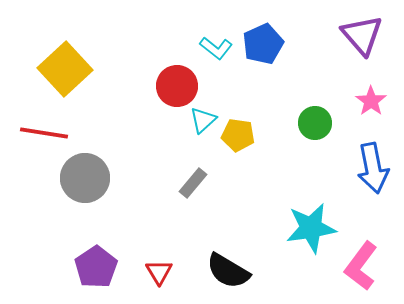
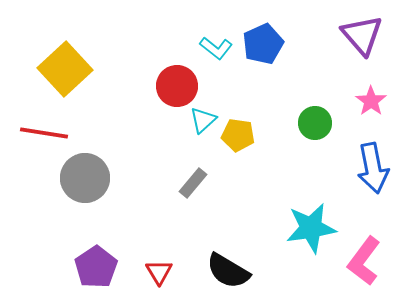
pink L-shape: moved 3 px right, 5 px up
